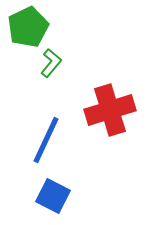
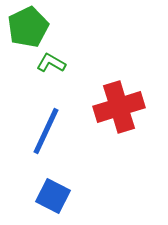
green L-shape: rotated 100 degrees counterclockwise
red cross: moved 9 px right, 3 px up
blue line: moved 9 px up
